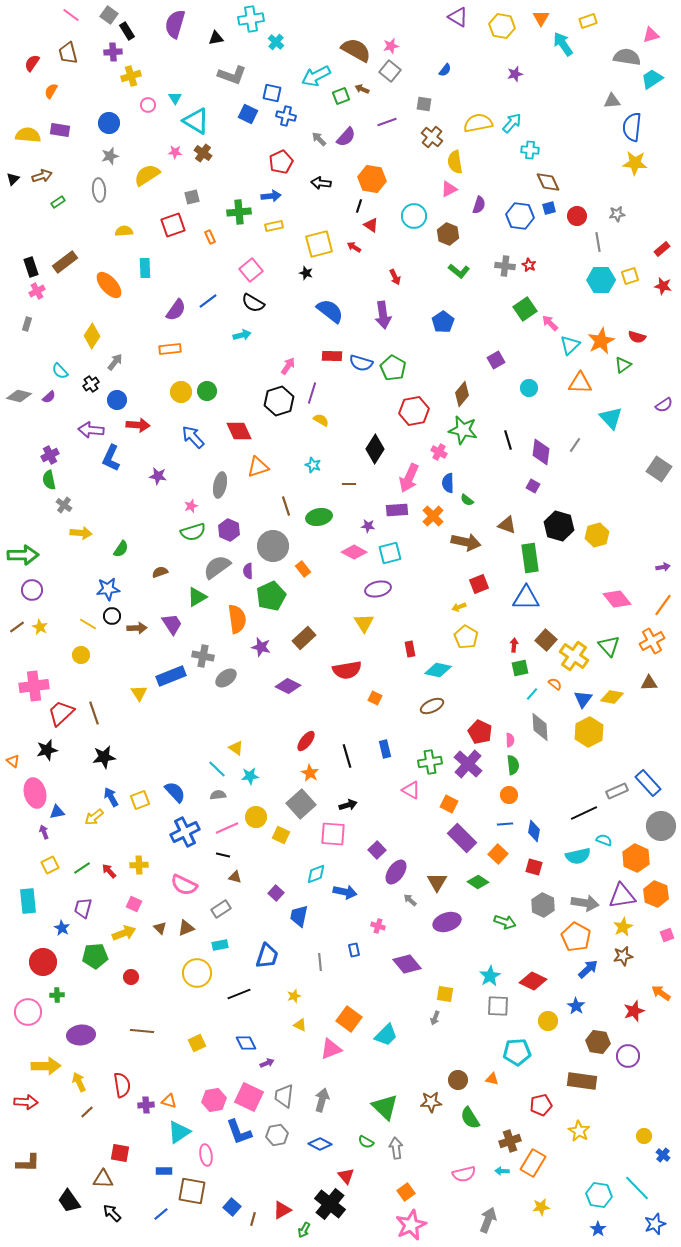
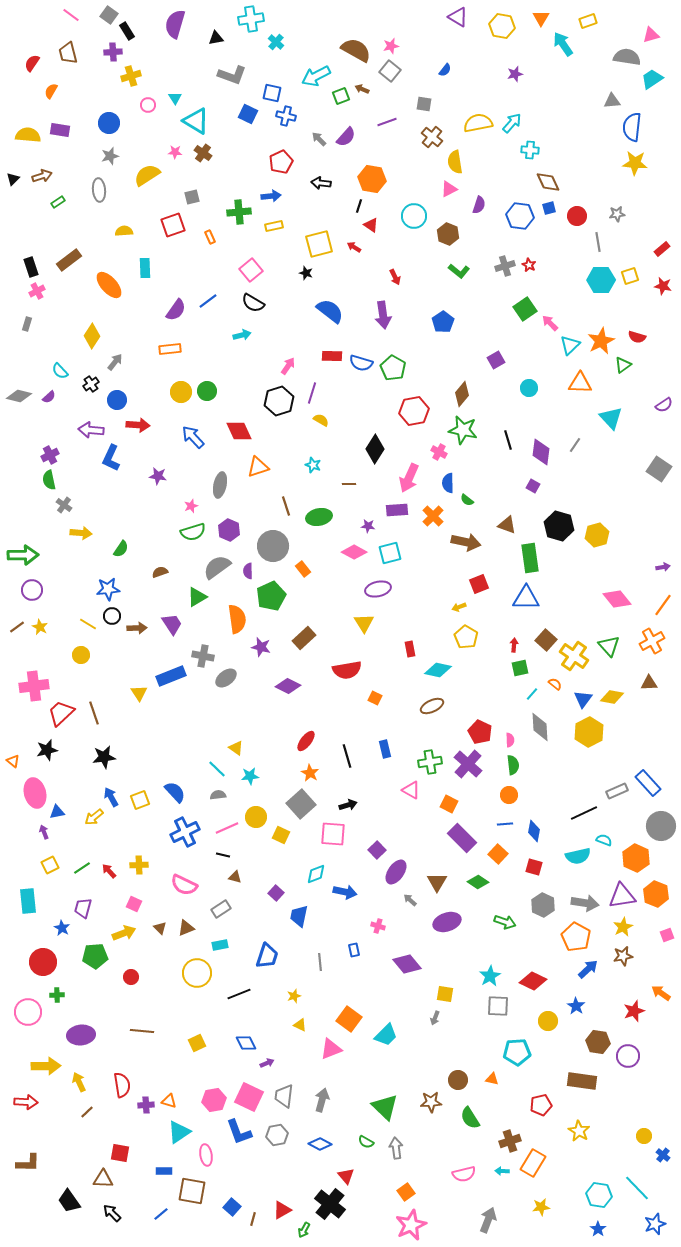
brown rectangle at (65, 262): moved 4 px right, 2 px up
gray cross at (505, 266): rotated 24 degrees counterclockwise
